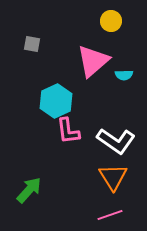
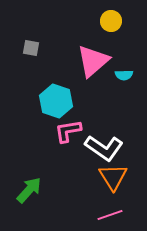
gray square: moved 1 px left, 4 px down
cyan hexagon: rotated 16 degrees counterclockwise
pink L-shape: rotated 88 degrees clockwise
white L-shape: moved 12 px left, 7 px down
